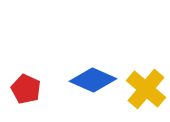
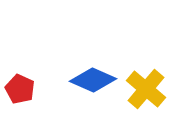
red pentagon: moved 6 px left
